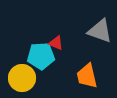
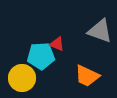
red triangle: moved 1 px right, 1 px down
orange trapezoid: rotated 52 degrees counterclockwise
